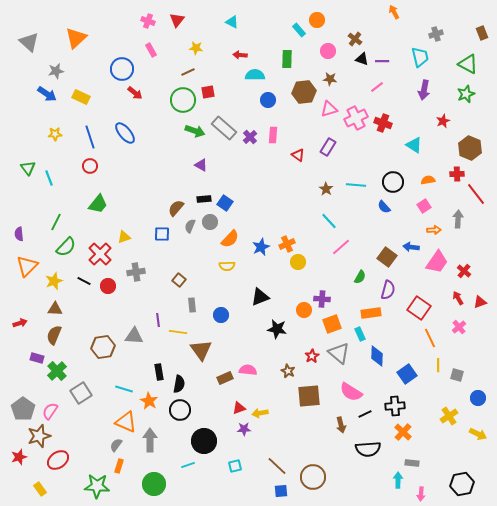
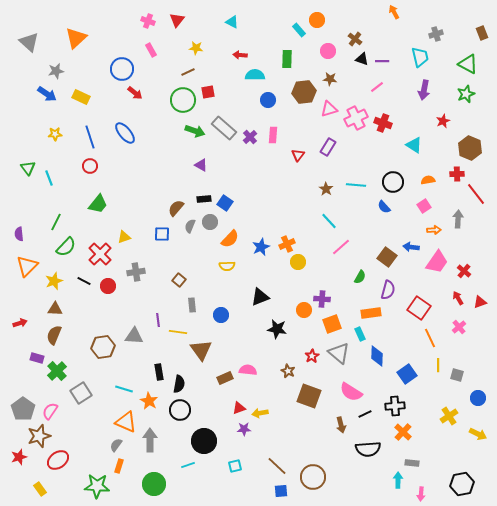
red triangle at (298, 155): rotated 32 degrees clockwise
brown square at (309, 396): rotated 25 degrees clockwise
